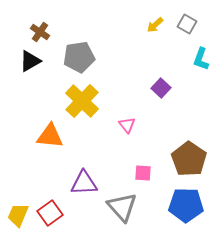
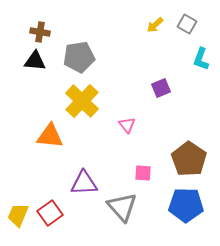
brown cross: rotated 24 degrees counterclockwise
black triangle: moved 5 px right; rotated 35 degrees clockwise
purple square: rotated 24 degrees clockwise
